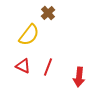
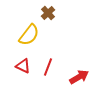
red arrow: rotated 126 degrees counterclockwise
